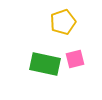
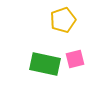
yellow pentagon: moved 2 px up
